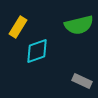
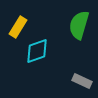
green semicircle: rotated 120 degrees clockwise
